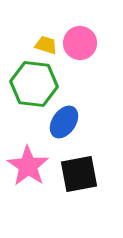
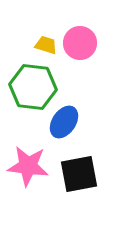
green hexagon: moved 1 px left, 3 px down
pink star: rotated 27 degrees counterclockwise
